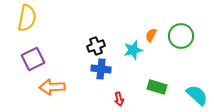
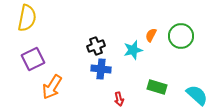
orange arrow: rotated 55 degrees counterclockwise
